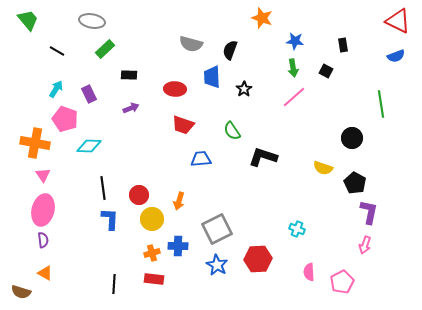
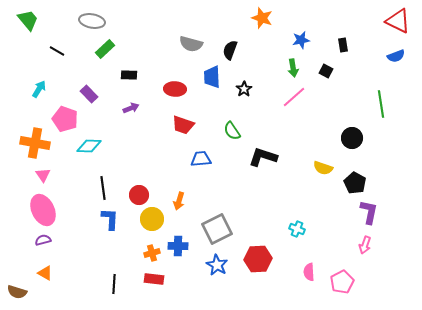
blue star at (295, 41): moved 6 px right, 1 px up; rotated 18 degrees counterclockwise
cyan arrow at (56, 89): moved 17 px left
purple rectangle at (89, 94): rotated 18 degrees counterclockwise
pink ellipse at (43, 210): rotated 40 degrees counterclockwise
purple semicircle at (43, 240): rotated 98 degrees counterclockwise
brown semicircle at (21, 292): moved 4 px left
